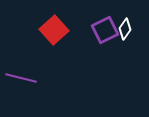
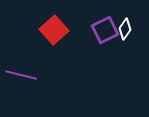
purple line: moved 3 px up
